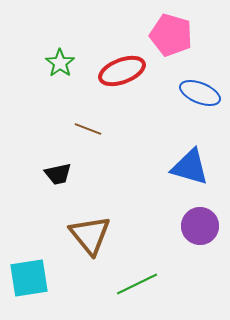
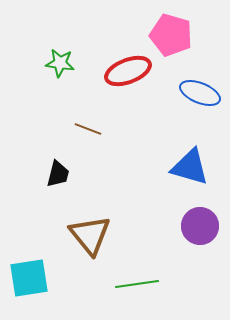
green star: rotated 28 degrees counterclockwise
red ellipse: moved 6 px right
black trapezoid: rotated 64 degrees counterclockwise
green line: rotated 18 degrees clockwise
